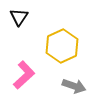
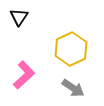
yellow hexagon: moved 9 px right, 3 px down
gray arrow: moved 1 px left, 2 px down; rotated 15 degrees clockwise
